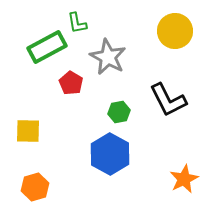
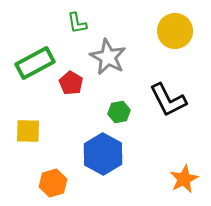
green rectangle: moved 12 px left, 16 px down
blue hexagon: moved 7 px left
orange hexagon: moved 18 px right, 4 px up
